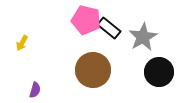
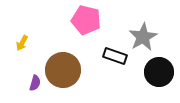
black rectangle: moved 6 px right, 28 px down; rotated 20 degrees counterclockwise
brown circle: moved 30 px left
purple semicircle: moved 7 px up
